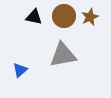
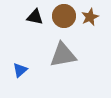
black triangle: moved 1 px right
